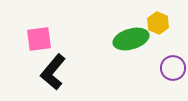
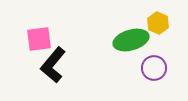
green ellipse: moved 1 px down
purple circle: moved 19 px left
black L-shape: moved 7 px up
